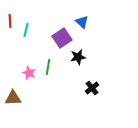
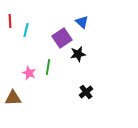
black star: moved 3 px up
black cross: moved 6 px left, 4 px down
